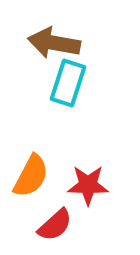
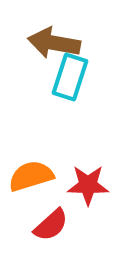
cyan rectangle: moved 2 px right, 6 px up
orange semicircle: rotated 135 degrees counterclockwise
red semicircle: moved 4 px left
